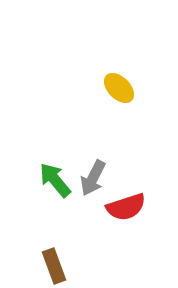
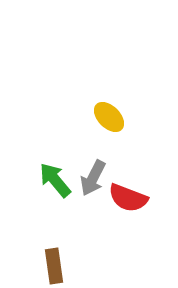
yellow ellipse: moved 10 px left, 29 px down
red semicircle: moved 2 px right, 9 px up; rotated 39 degrees clockwise
brown rectangle: rotated 12 degrees clockwise
